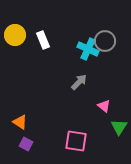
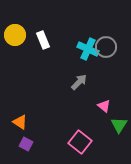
gray circle: moved 1 px right, 6 px down
green triangle: moved 2 px up
pink square: moved 4 px right, 1 px down; rotated 30 degrees clockwise
